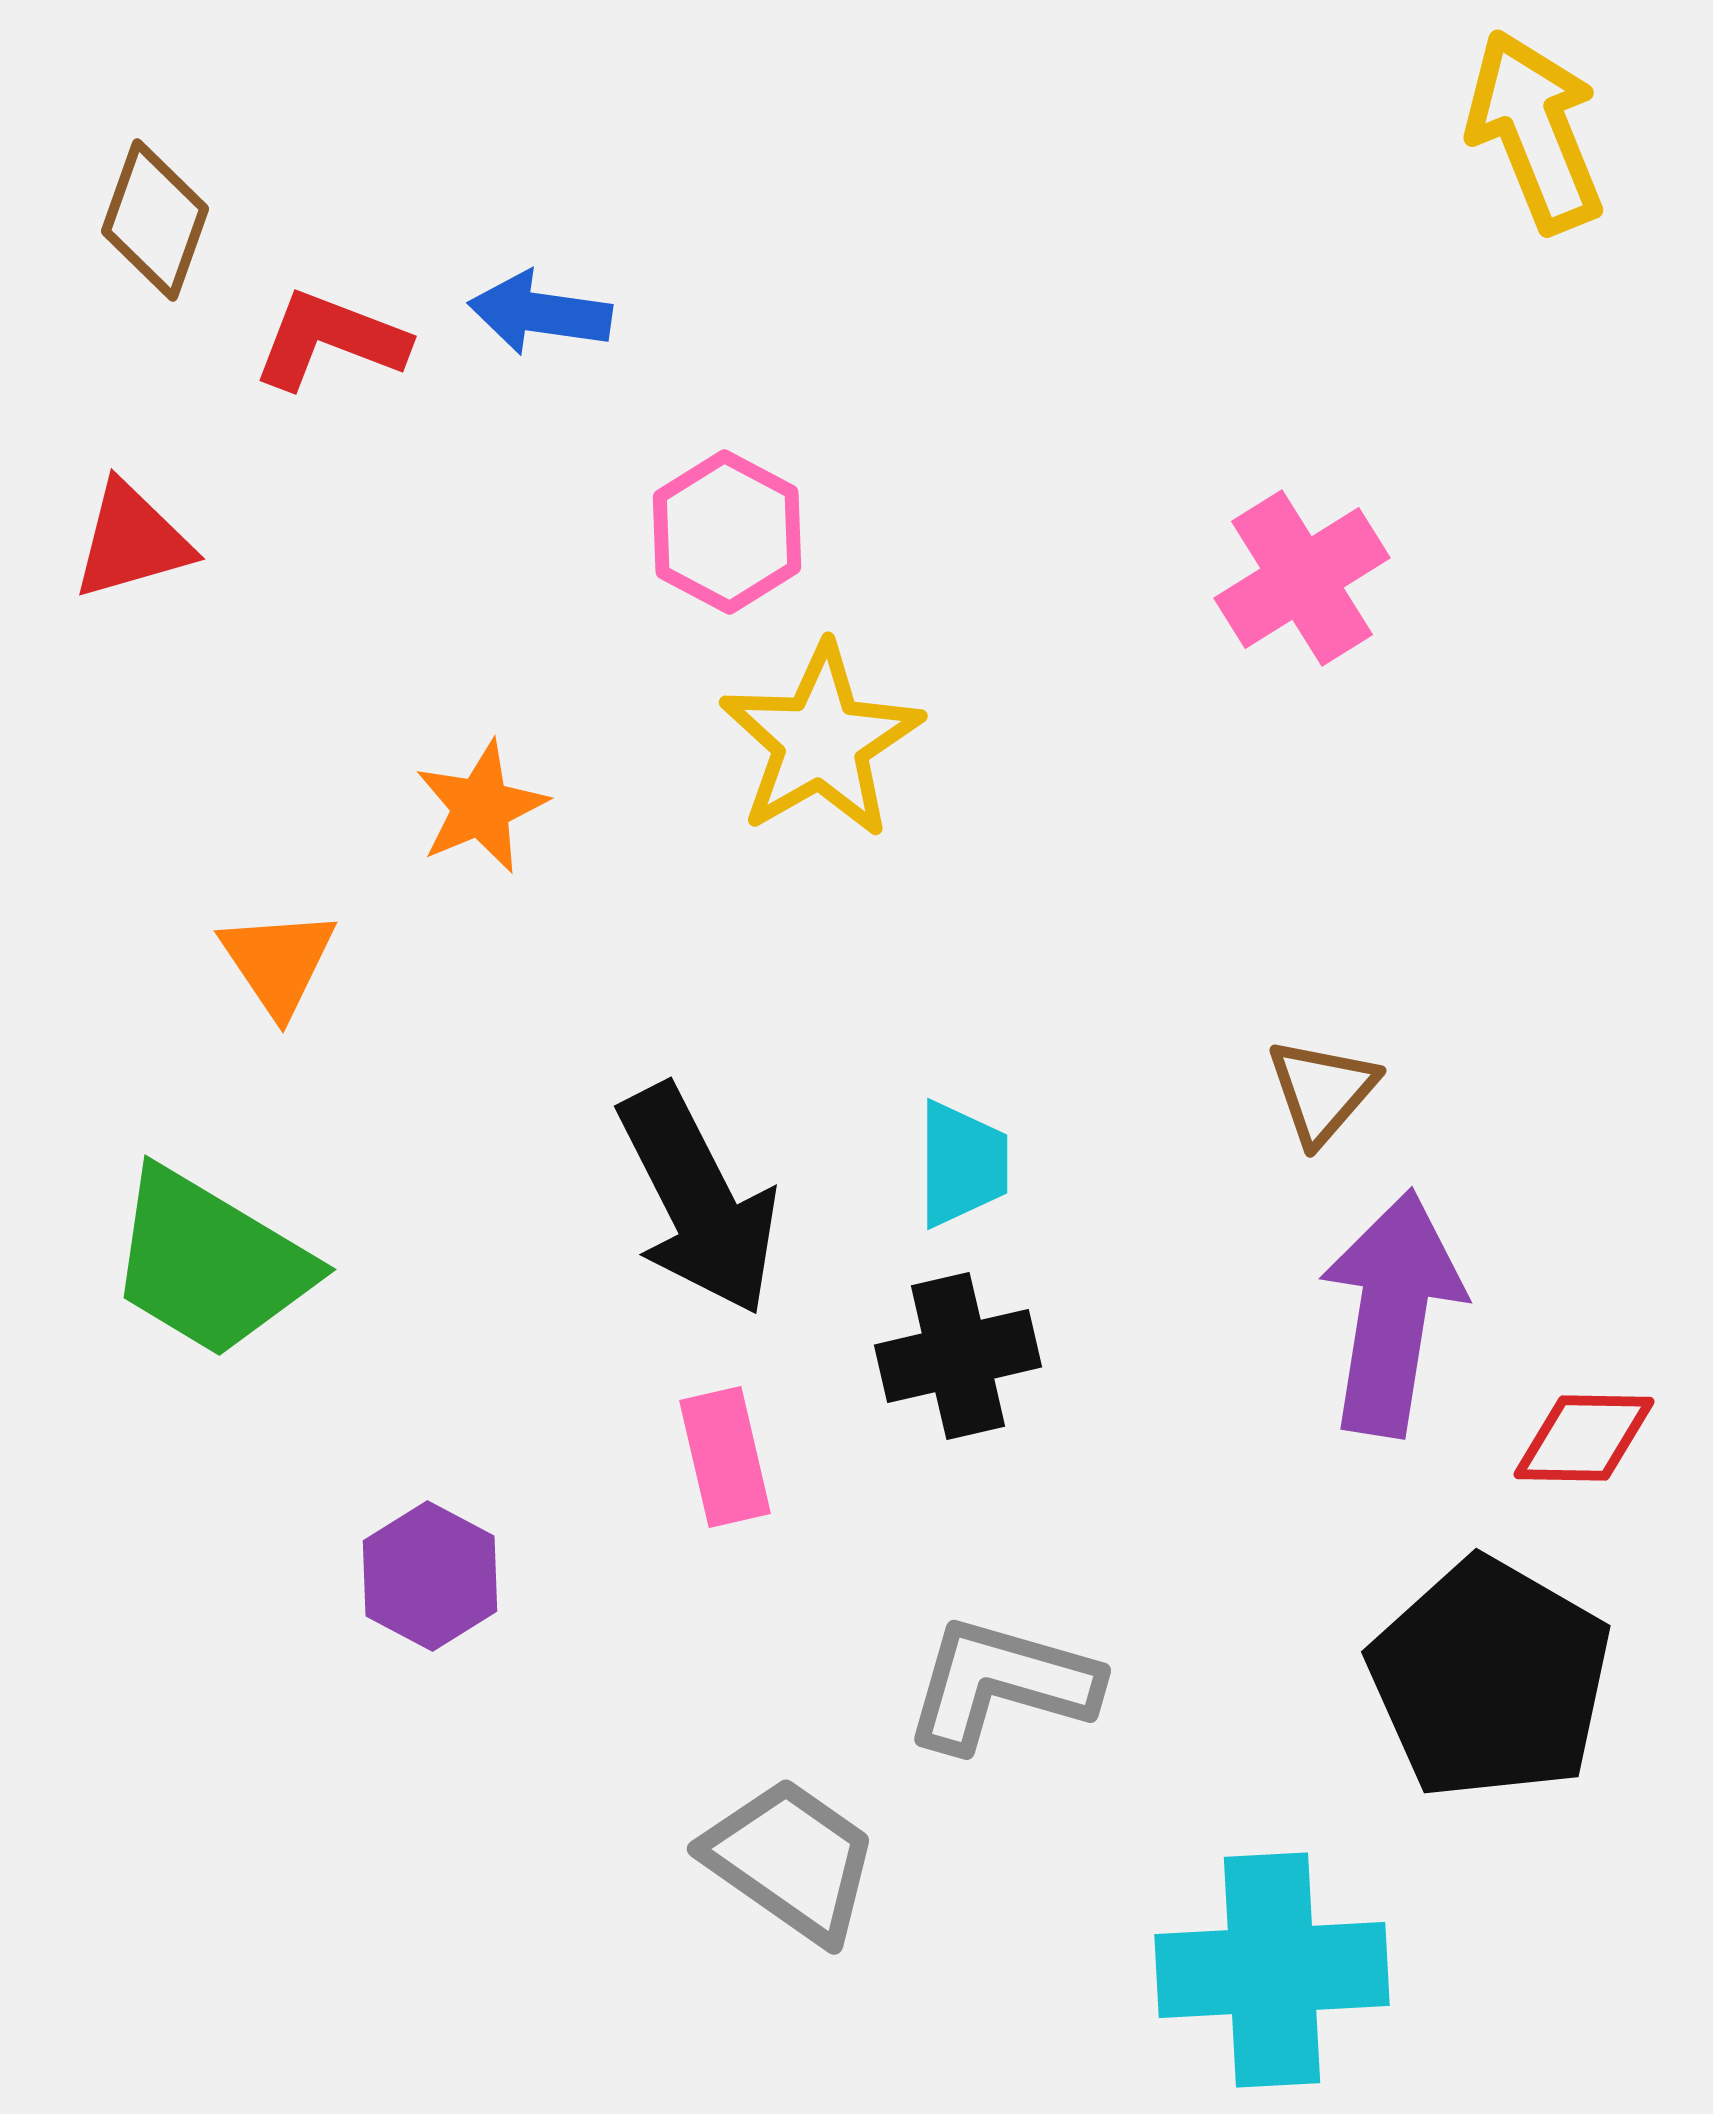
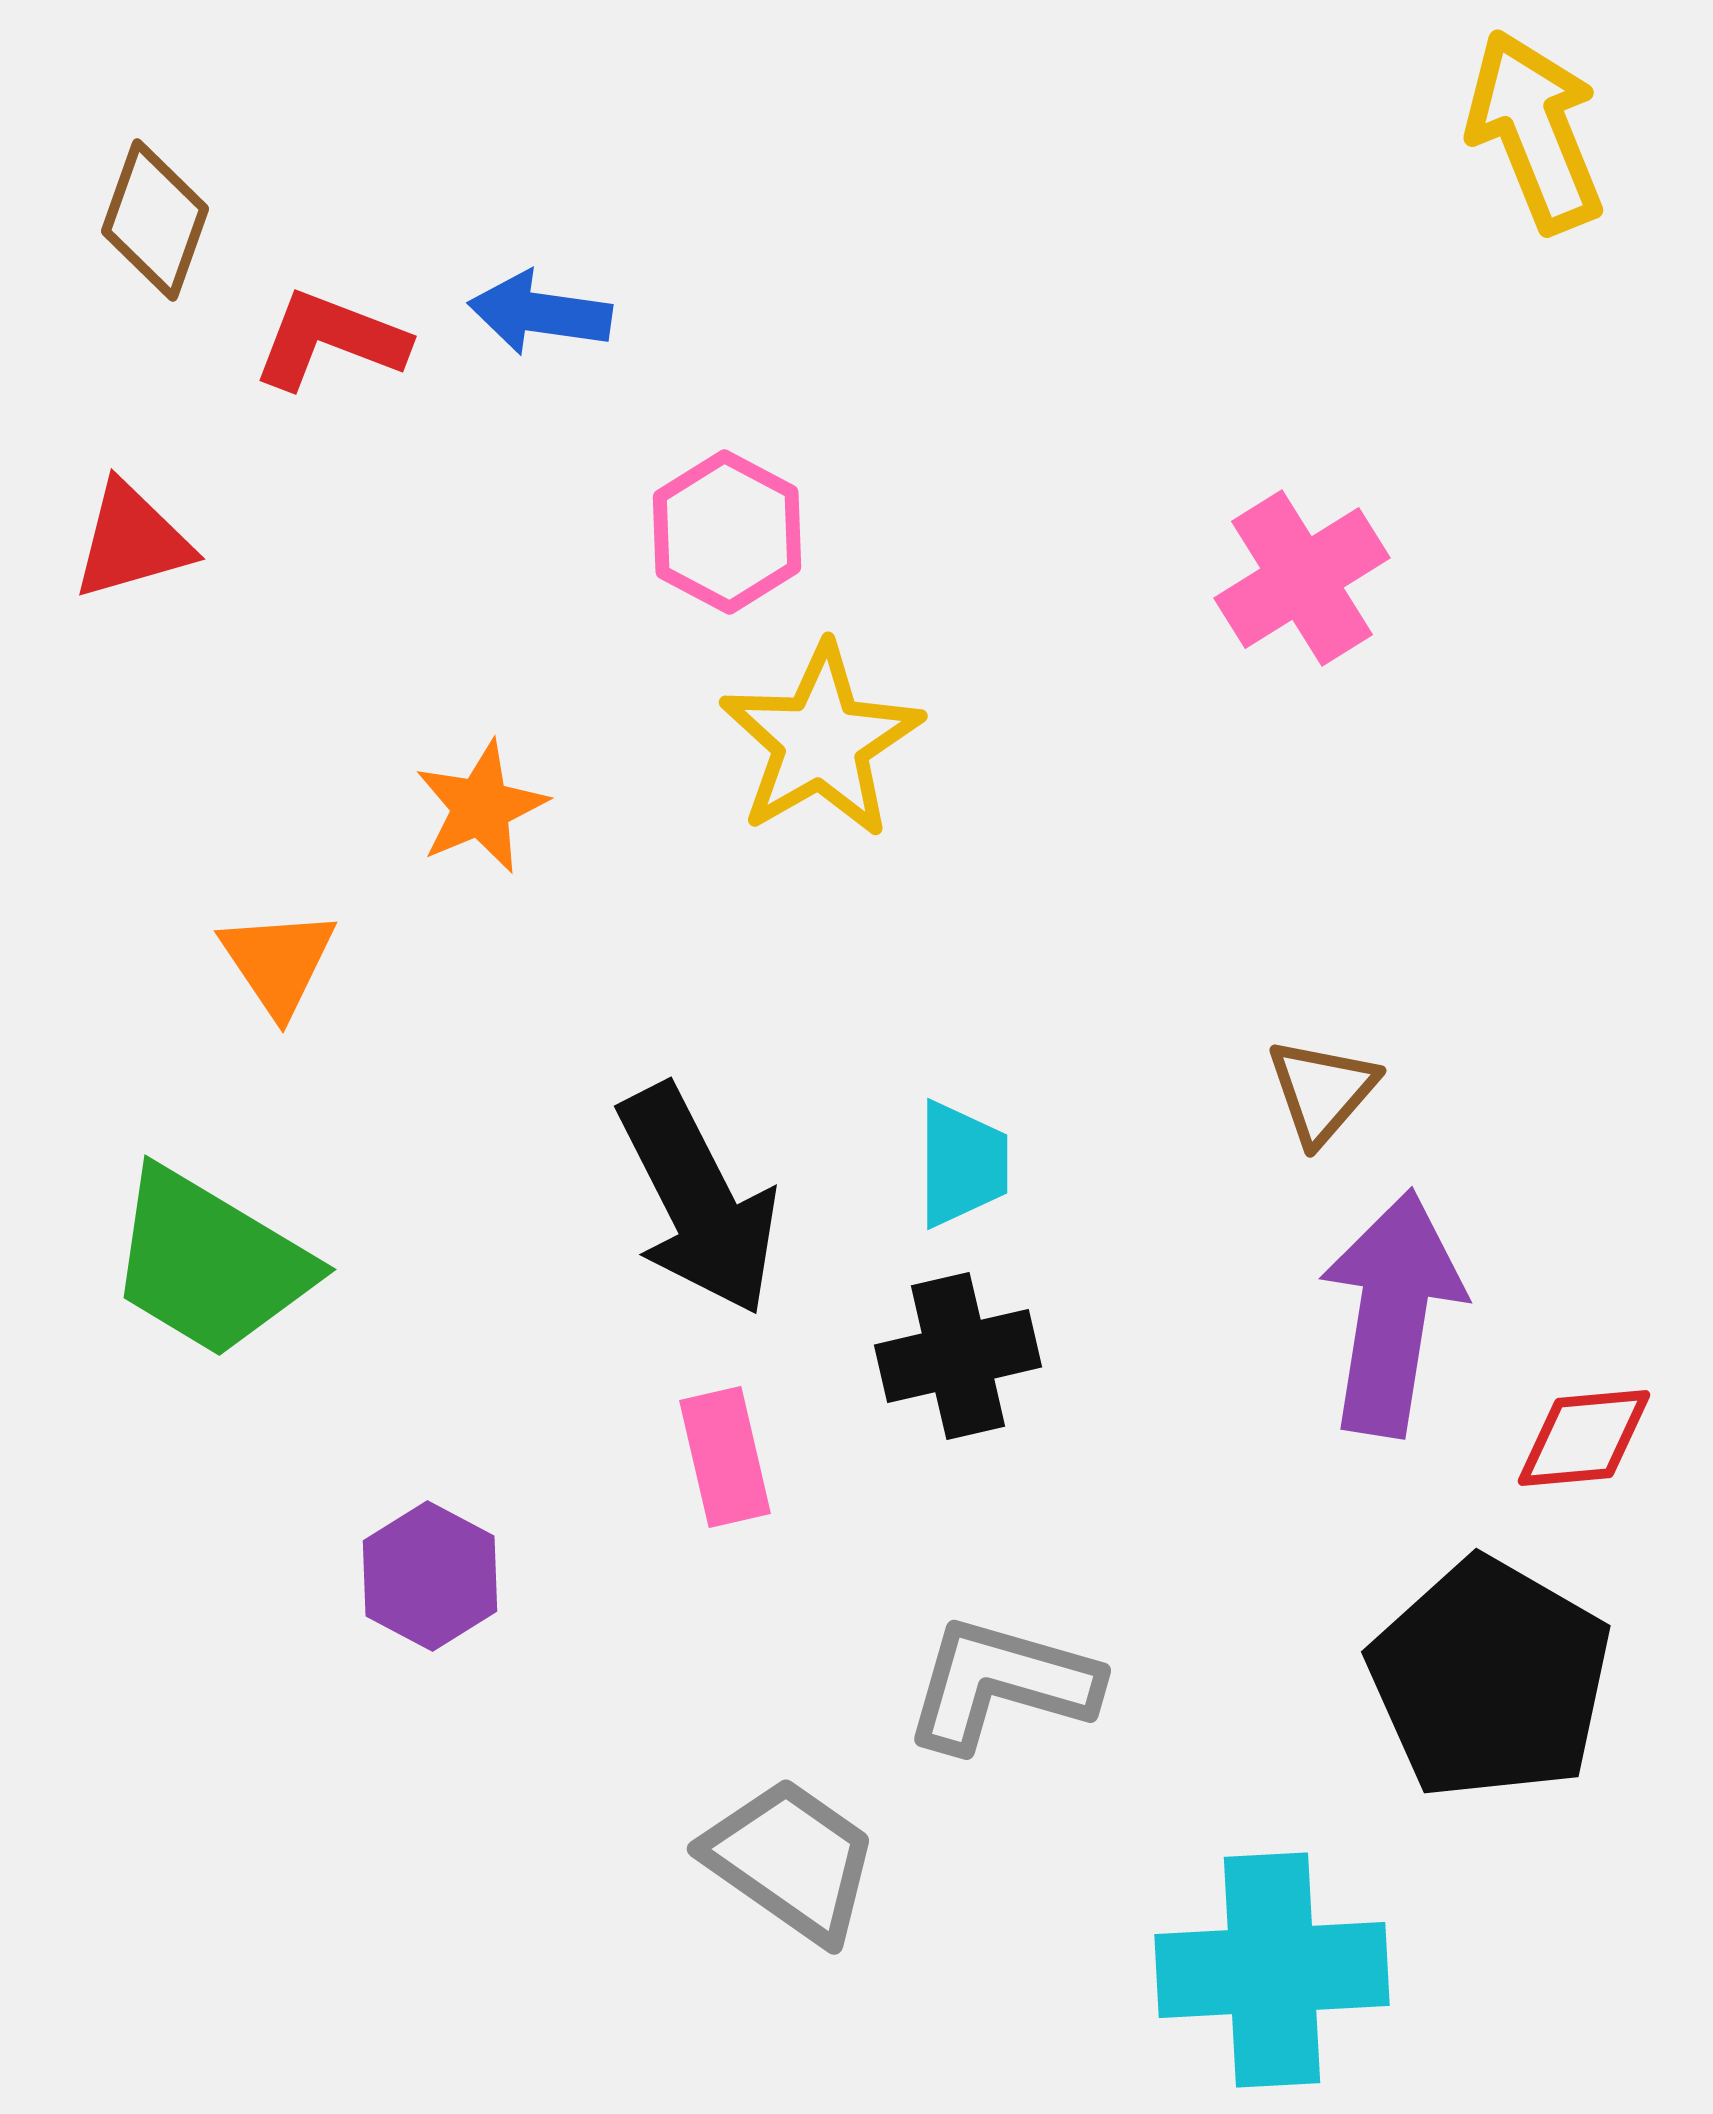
red diamond: rotated 6 degrees counterclockwise
